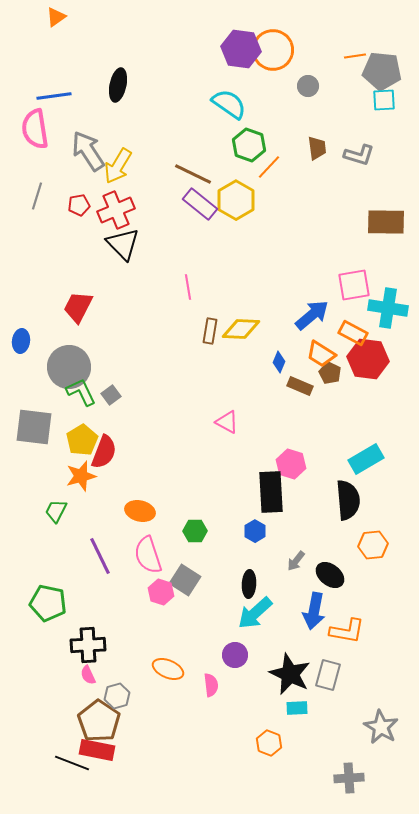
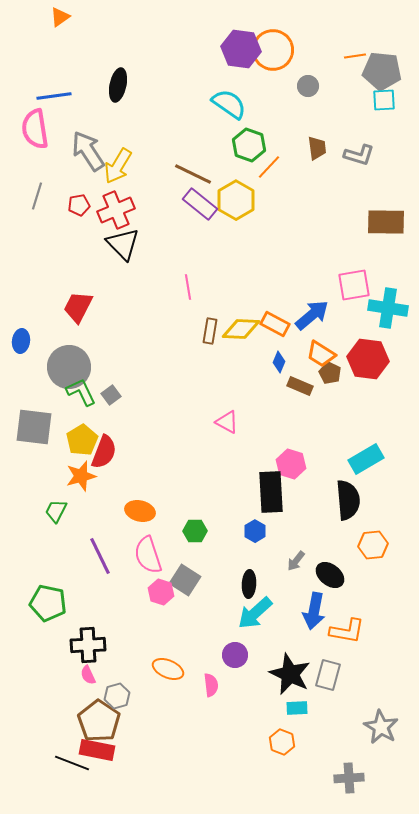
orange triangle at (56, 17): moved 4 px right
orange rectangle at (353, 333): moved 78 px left, 9 px up
orange hexagon at (269, 743): moved 13 px right, 1 px up
